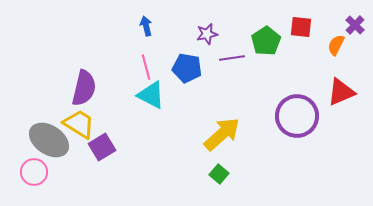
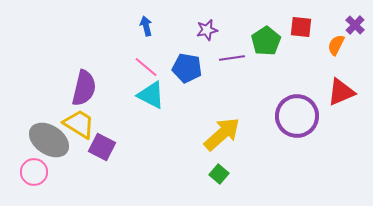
purple star: moved 4 px up
pink line: rotated 35 degrees counterclockwise
purple square: rotated 32 degrees counterclockwise
